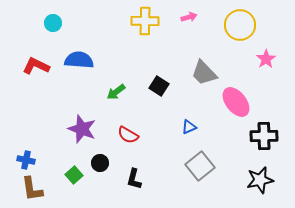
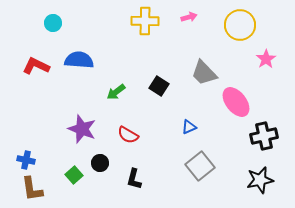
black cross: rotated 12 degrees counterclockwise
